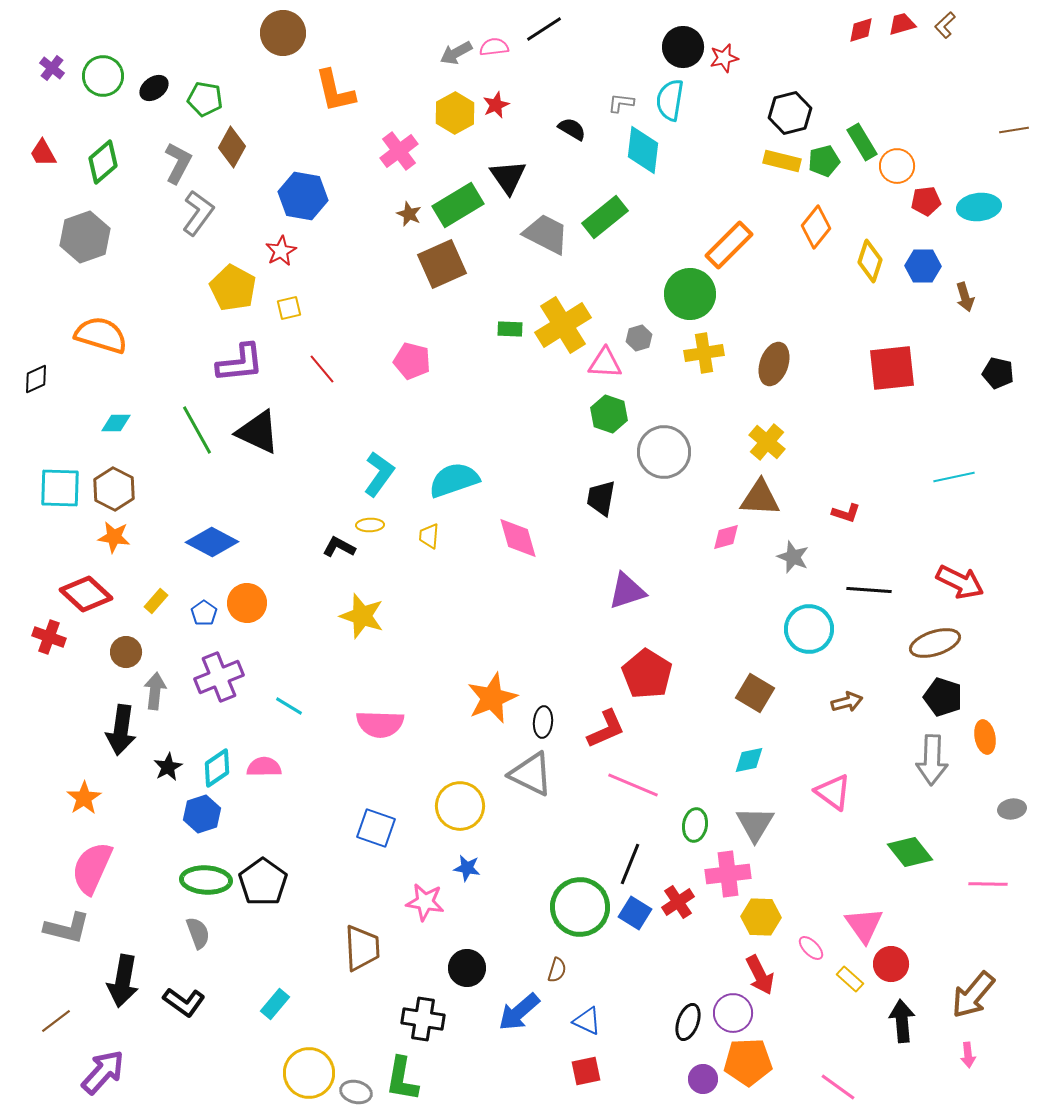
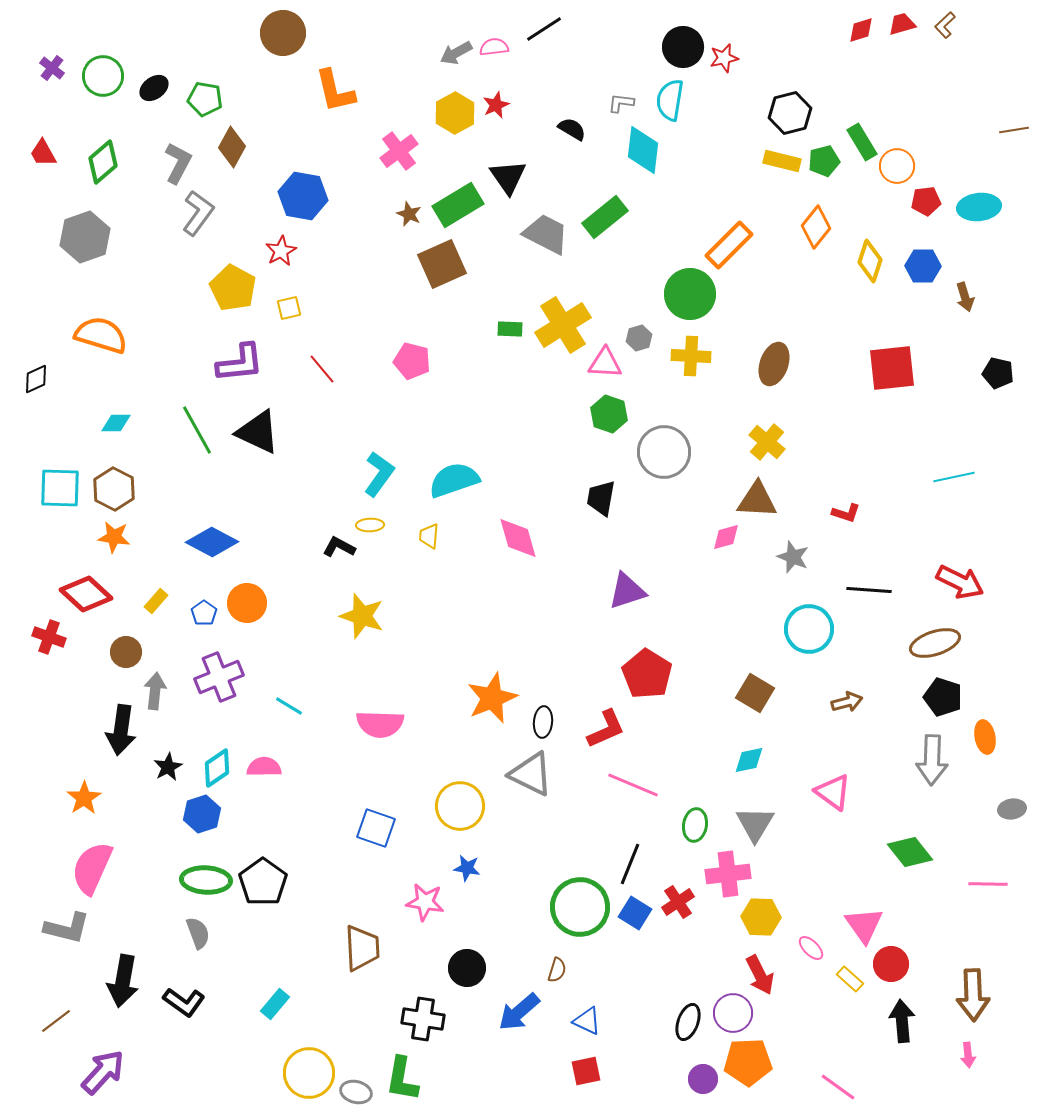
yellow cross at (704, 353): moved 13 px left, 3 px down; rotated 12 degrees clockwise
brown triangle at (760, 498): moved 3 px left, 2 px down
brown arrow at (973, 995): rotated 42 degrees counterclockwise
